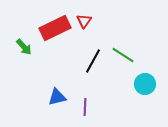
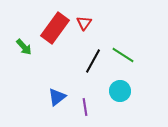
red triangle: moved 2 px down
red rectangle: rotated 28 degrees counterclockwise
cyan circle: moved 25 px left, 7 px down
blue triangle: rotated 24 degrees counterclockwise
purple line: rotated 12 degrees counterclockwise
